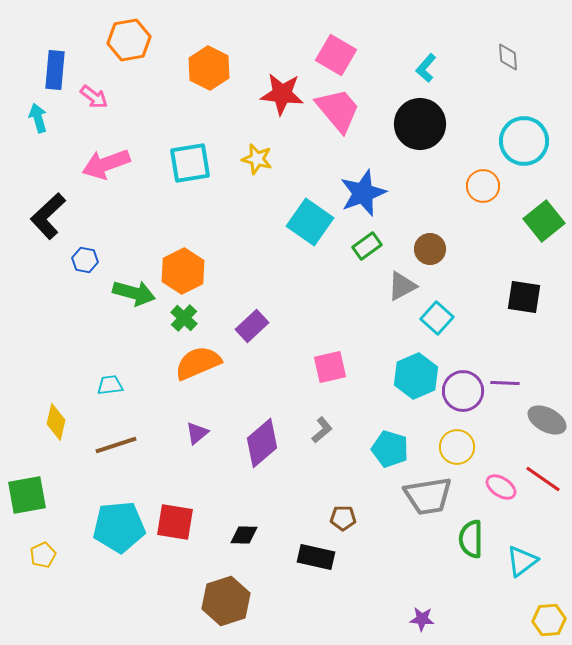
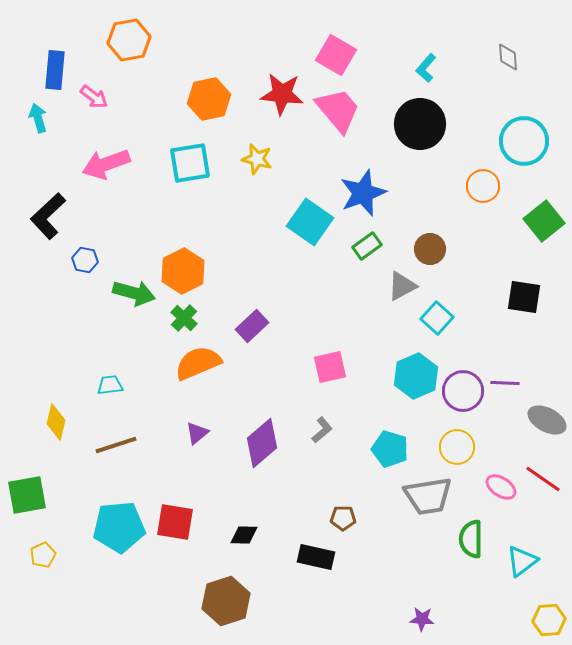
orange hexagon at (209, 68): moved 31 px down; rotated 21 degrees clockwise
